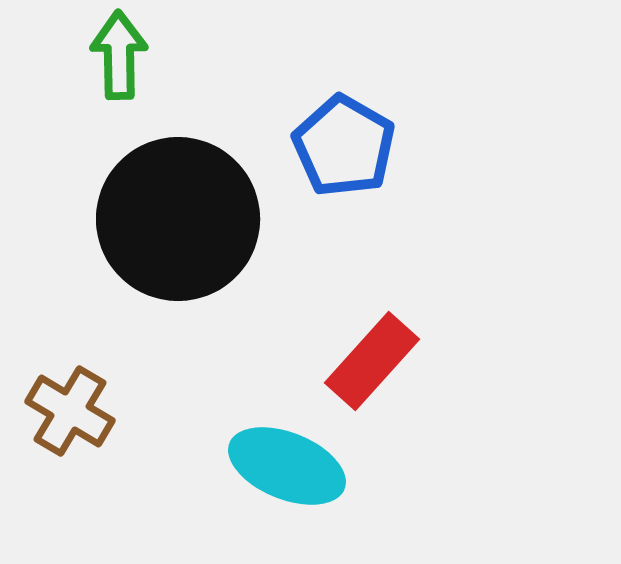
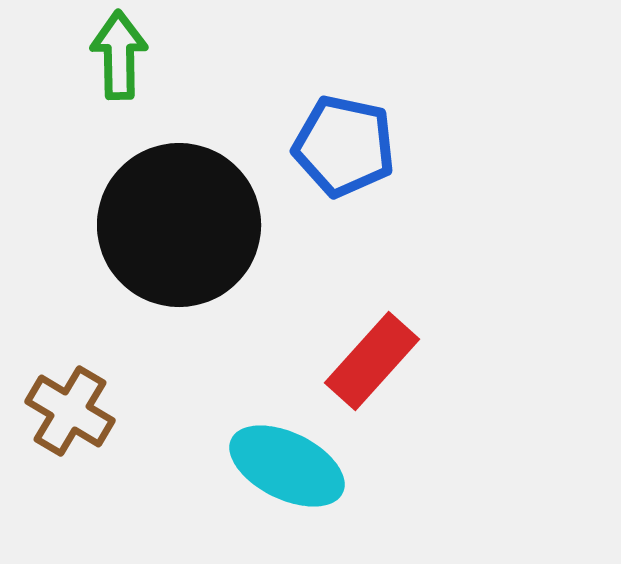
blue pentagon: rotated 18 degrees counterclockwise
black circle: moved 1 px right, 6 px down
cyan ellipse: rotated 4 degrees clockwise
